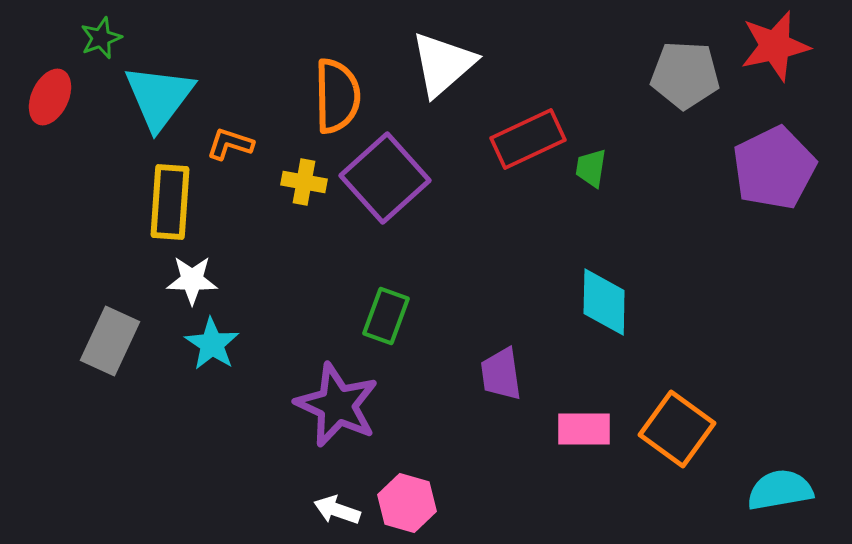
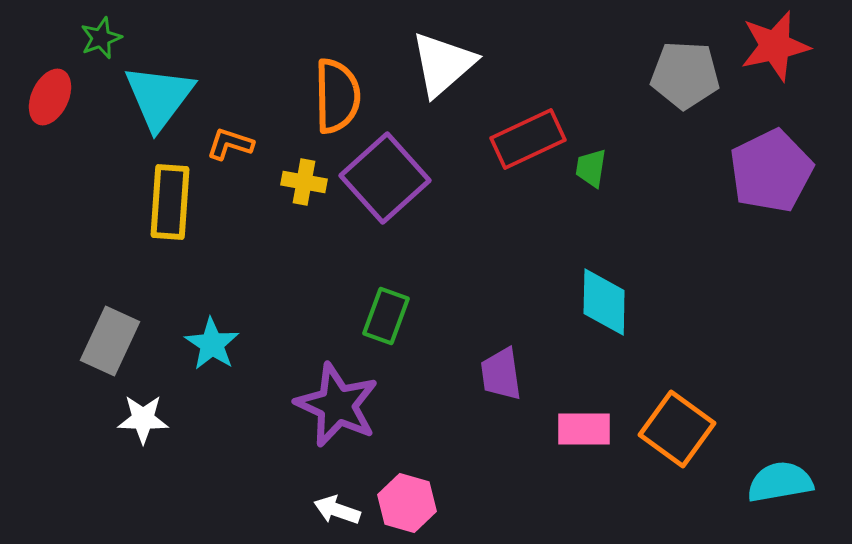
purple pentagon: moved 3 px left, 3 px down
white star: moved 49 px left, 139 px down
cyan semicircle: moved 8 px up
